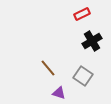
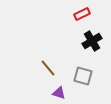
gray square: rotated 18 degrees counterclockwise
